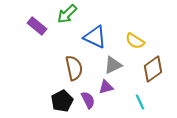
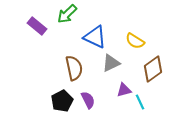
gray triangle: moved 2 px left, 2 px up
purple triangle: moved 18 px right, 3 px down
